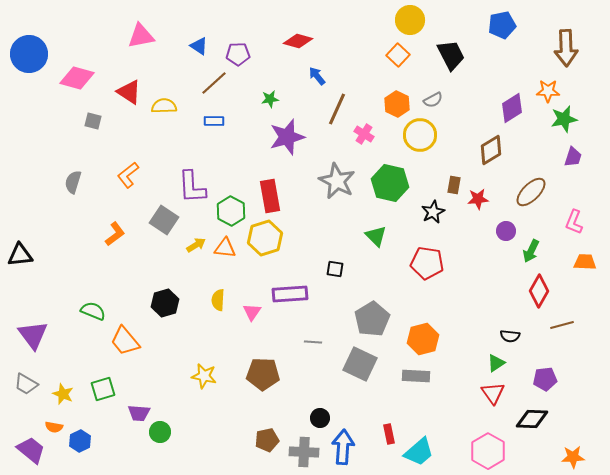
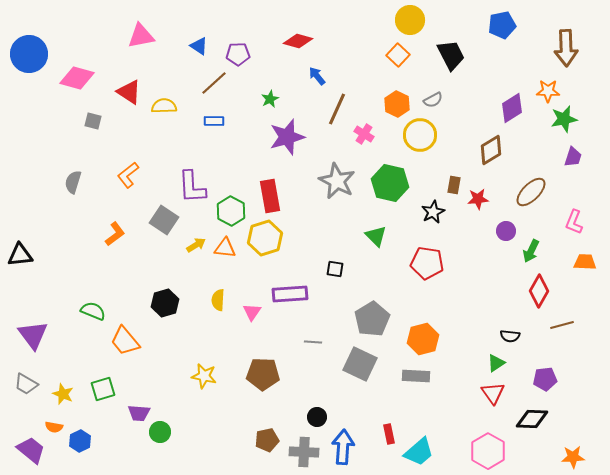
green star at (270, 99): rotated 18 degrees counterclockwise
black circle at (320, 418): moved 3 px left, 1 px up
